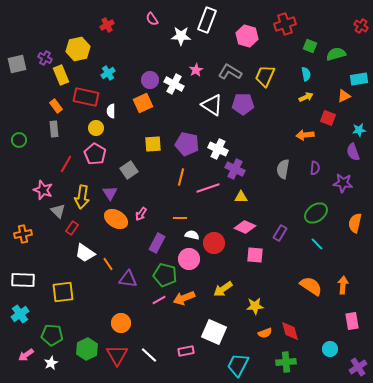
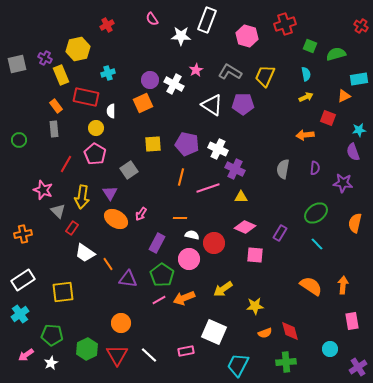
cyan cross at (108, 73): rotated 16 degrees clockwise
green pentagon at (165, 275): moved 3 px left; rotated 20 degrees clockwise
white rectangle at (23, 280): rotated 35 degrees counterclockwise
